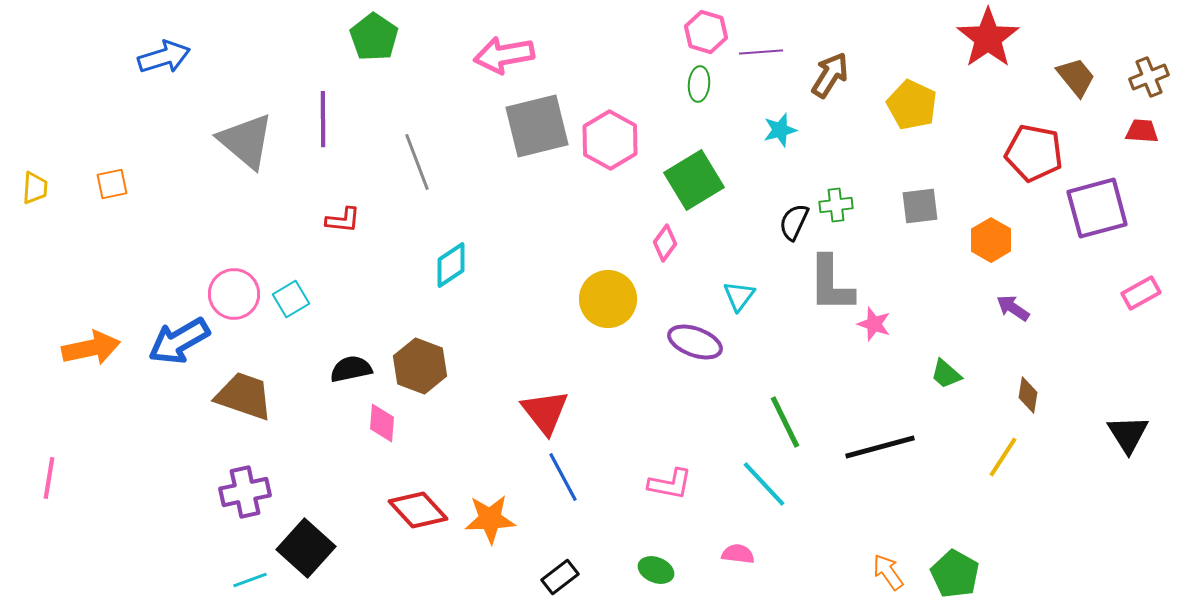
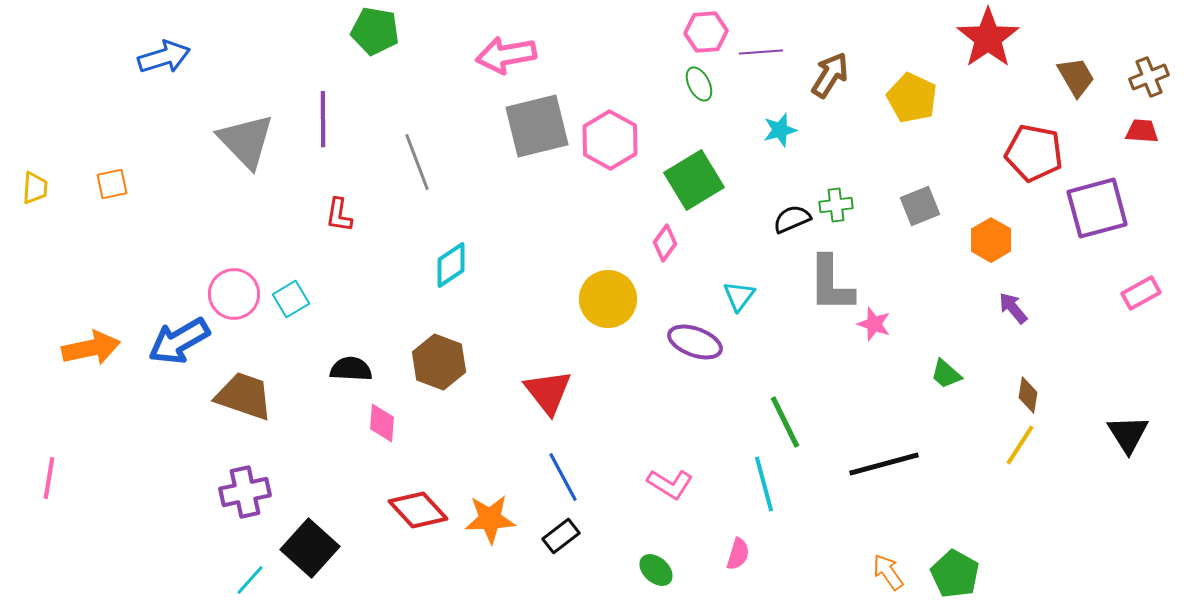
pink hexagon at (706, 32): rotated 21 degrees counterclockwise
green pentagon at (374, 37): moved 1 px right, 6 px up; rotated 24 degrees counterclockwise
pink arrow at (504, 55): moved 2 px right
brown trapezoid at (1076, 77): rotated 9 degrees clockwise
green ellipse at (699, 84): rotated 32 degrees counterclockwise
yellow pentagon at (912, 105): moved 7 px up
gray triangle at (246, 141): rotated 6 degrees clockwise
gray square at (920, 206): rotated 15 degrees counterclockwise
red L-shape at (343, 220): moved 4 px left, 5 px up; rotated 93 degrees clockwise
black semicircle at (794, 222): moved 2 px left, 3 px up; rotated 42 degrees clockwise
purple arrow at (1013, 308): rotated 16 degrees clockwise
brown hexagon at (420, 366): moved 19 px right, 4 px up
black semicircle at (351, 369): rotated 15 degrees clockwise
red triangle at (545, 412): moved 3 px right, 20 px up
black line at (880, 447): moved 4 px right, 17 px down
yellow line at (1003, 457): moved 17 px right, 12 px up
pink L-shape at (670, 484): rotated 21 degrees clockwise
cyan line at (764, 484): rotated 28 degrees clockwise
black square at (306, 548): moved 4 px right
pink semicircle at (738, 554): rotated 100 degrees clockwise
green ellipse at (656, 570): rotated 20 degrees clockwise
black rectangle at (560, 577): moved 1 px right, 41 px up
cyan line at (250, 580): rotated 28 degrees counterclockwise
